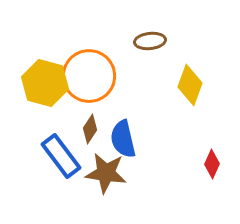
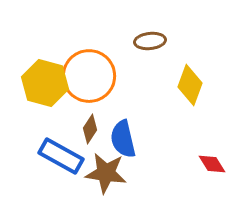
blue rectangle: rotated 24 degrees counterclockwise
red diamond: rotated 56 degrees counterclockwise
